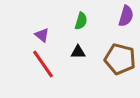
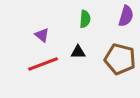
green semicircle: moved 4 px right, 2 px up; rotated 12 degrees counterclockwise
red line: rotated 76 degrees counterclockwise
